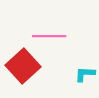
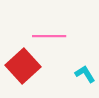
cyan L-shape: rotated 55 degrees clockwise
